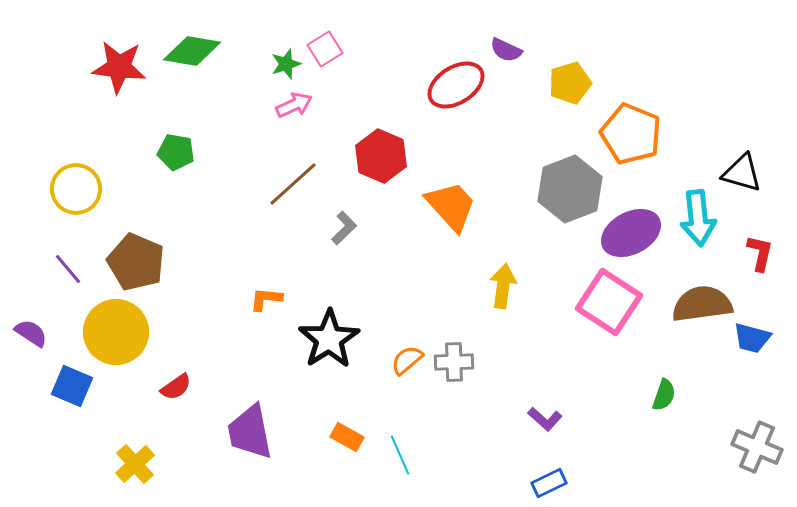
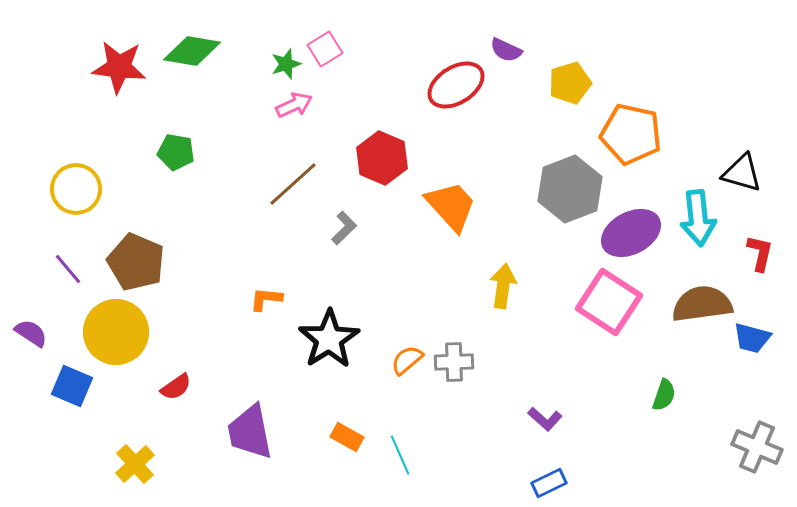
orange pentagon at (631, 134): rotated 10 degrees counterclockwise
red hexagon at (381, 156): moved 1 px right, 2 px down
